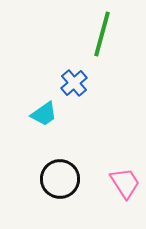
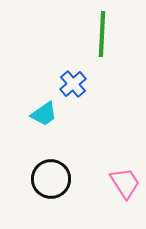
green line: rotated 12 degrees counterclockwise
blue cross: moved 1 px left, 1 px down
black circle: moved 9 px left
